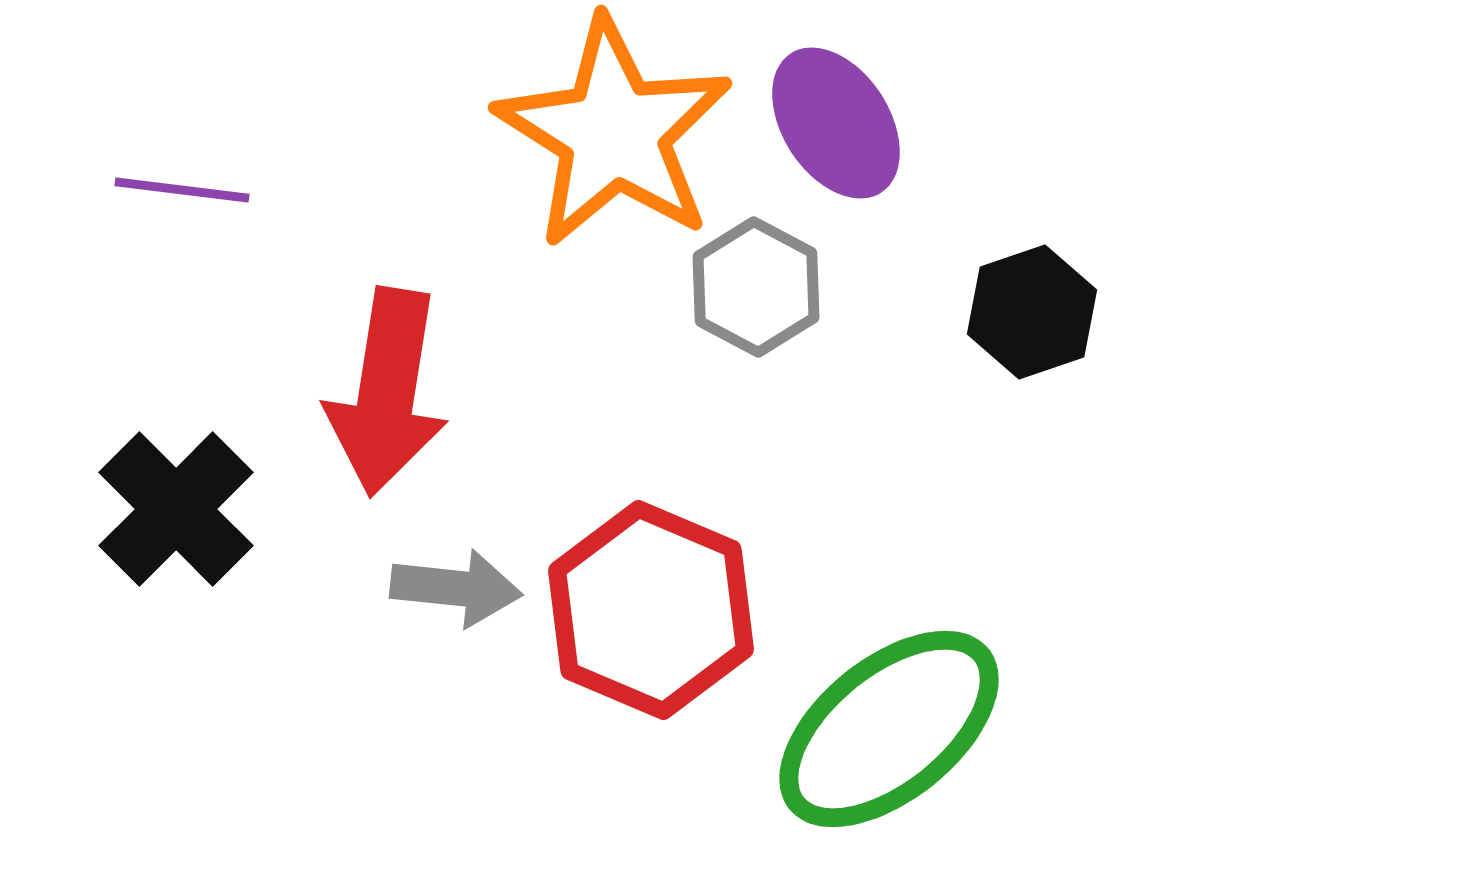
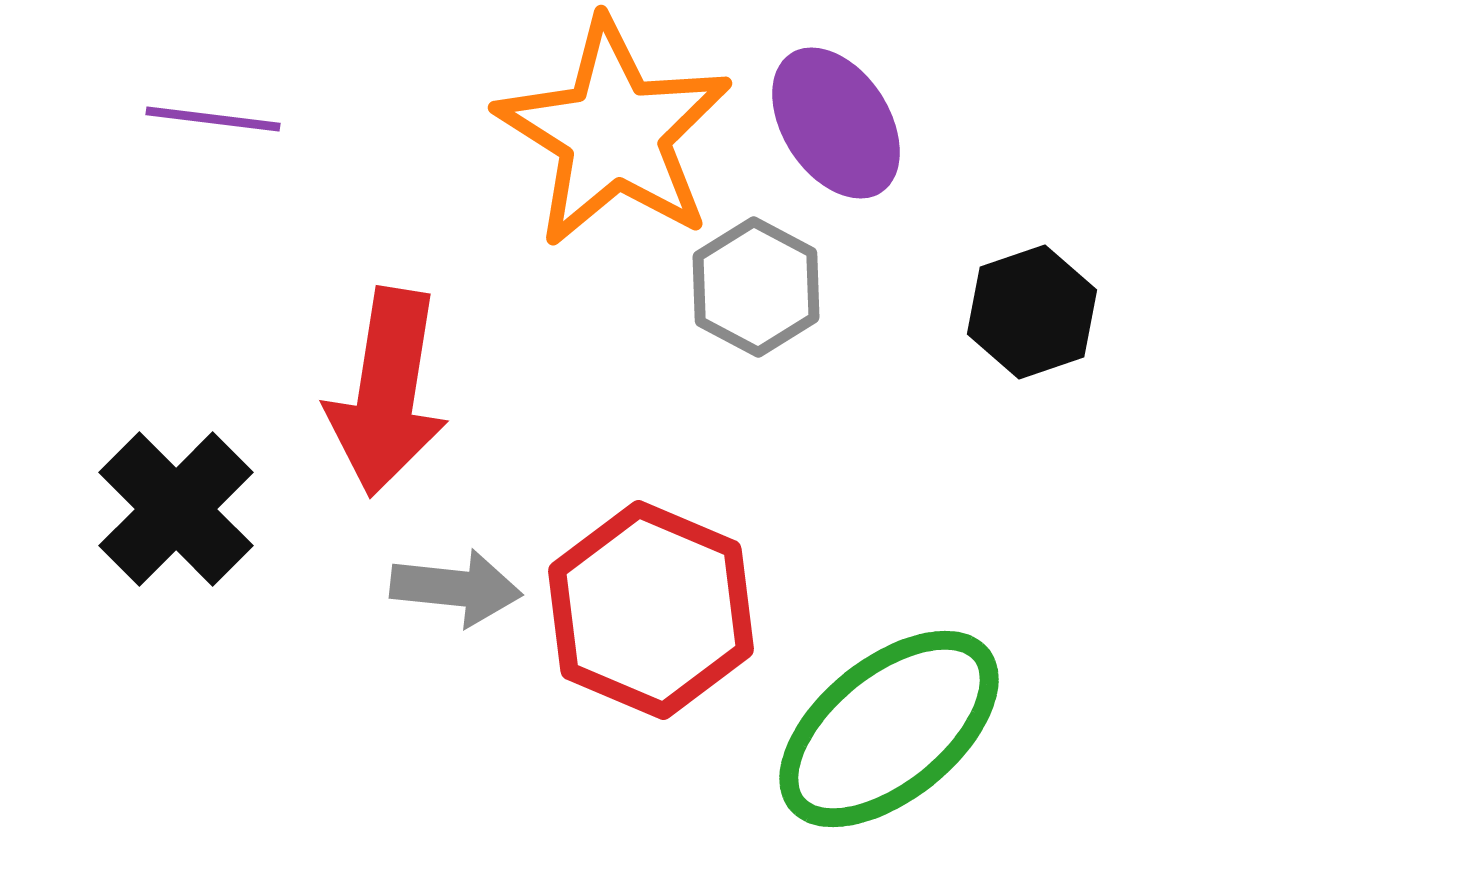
purple line: moved 31 px right, 71 px up
